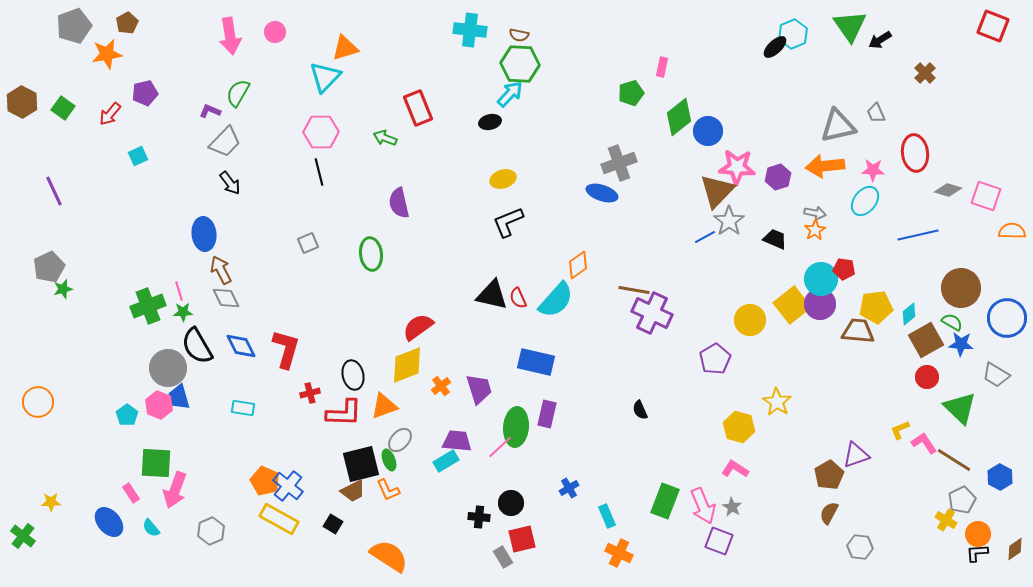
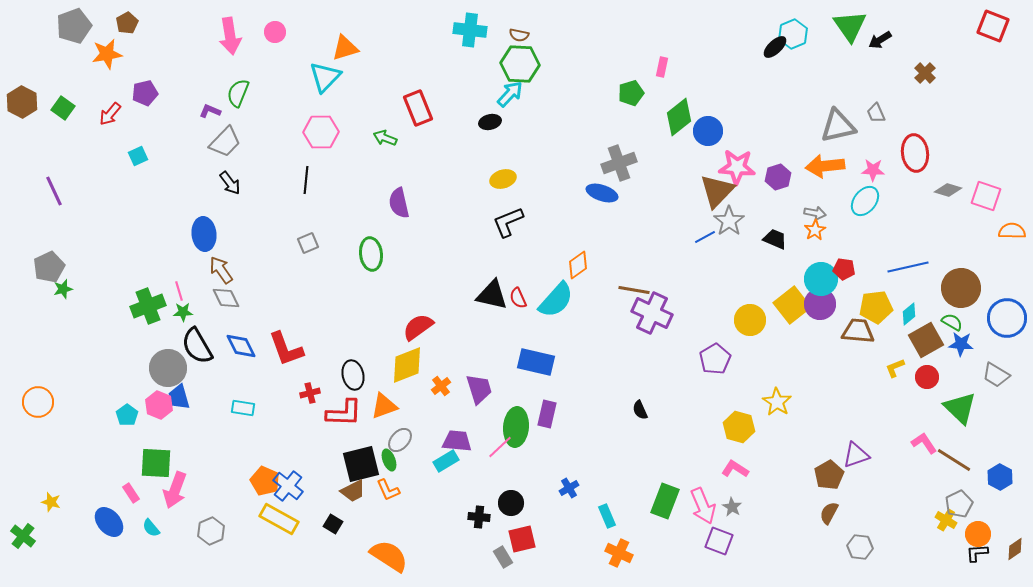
green semicircle at (238, 93): rotated 8 degrees counterclockwise
black line at (319, 172): moved 13 px left, 8 px down; rotated 20 degrees clockwise
blue line at (918, 235): moved 10 px left, 32 px down
brown arrow at (221, 270): rotated 8 degrees counterclockwise
red L-shape at (286, 349): rotated 144 degrees clockwise
yellow L-shape at (900, 430): moved 5 px left, 62 px up
gray pentagon at (962, 500): moved 3 px left, 4 px down
yellow star at (51, 502): rotated 18 degrees clockwise
